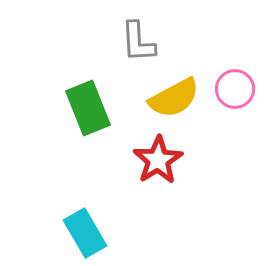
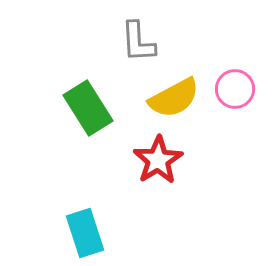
green rectangle: rotated 10 degrees counterclockwise
cyan rectangle: rotated 12 degrees clockwise
